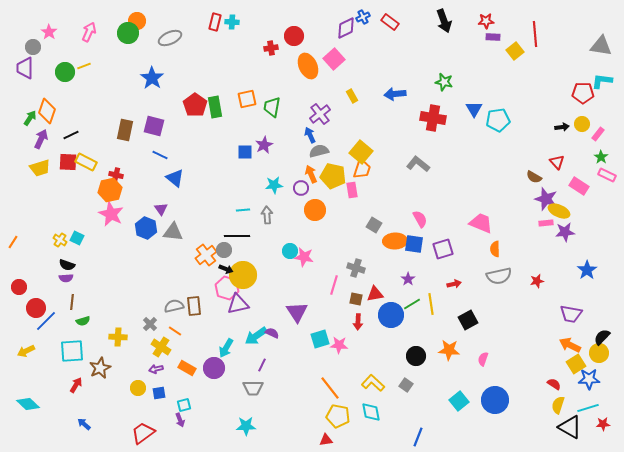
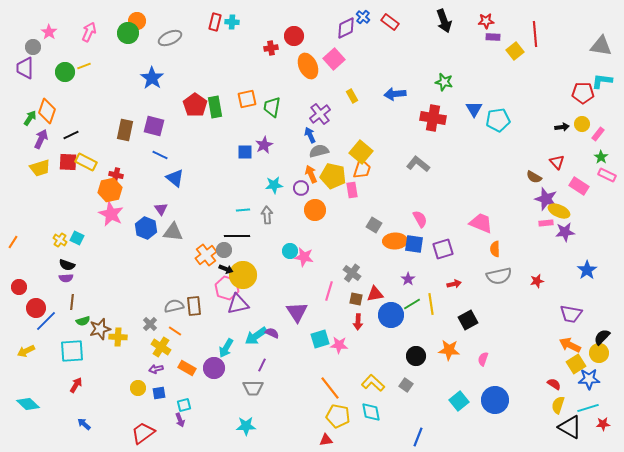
blue cross at (363, 17): rotated 24 degrees counterclockwise
gray cross at (356, 268): moved 4 px left, 5 px down; rotated 18 degrees clockwise
pink line at (334, 285): moved 5 px left, 6 px down
brown star at (100, 368): moved 39 px up; rotated 10 degrees clockwise
